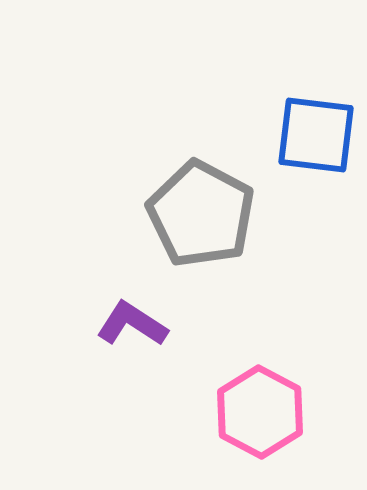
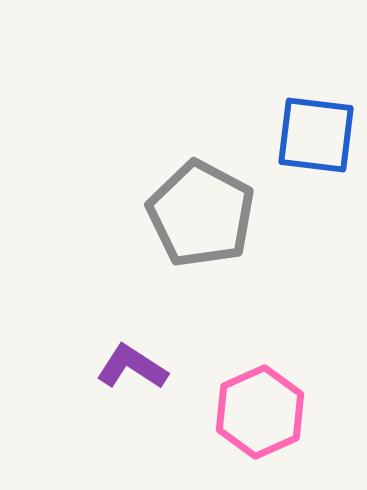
purple L-shape: moved 43 px down
pink hexagon: rotated 8 degrees clockwise
